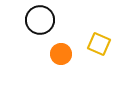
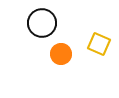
black circle: moved 2 px right, 3 px down
